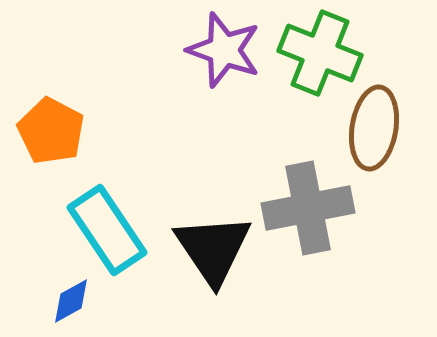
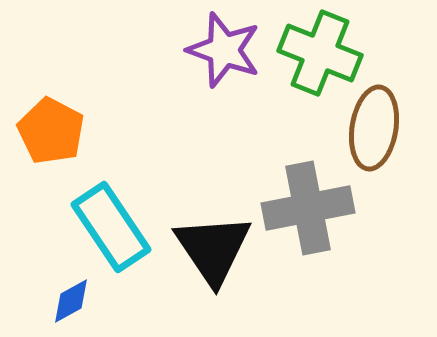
cyan rectangle: moved 4 px right, 3 px up
